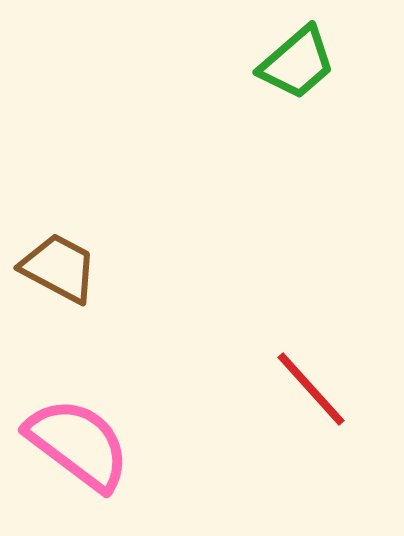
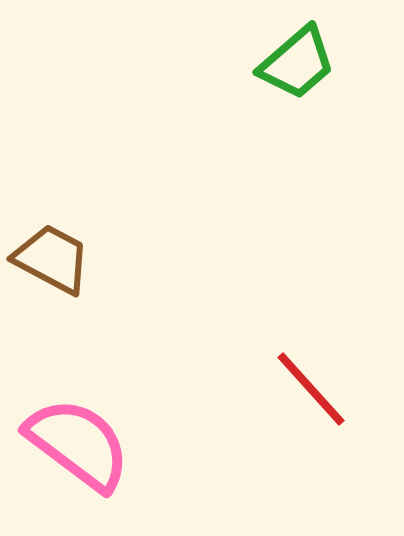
brown trapezoid: moved 7 px left, 9 px up
